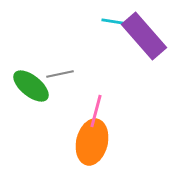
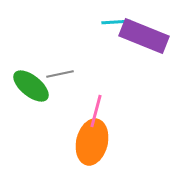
cyan line: rotated 12 degrees counterclockwise
purple rectangle: rotated 27 degrees counterclockwise
